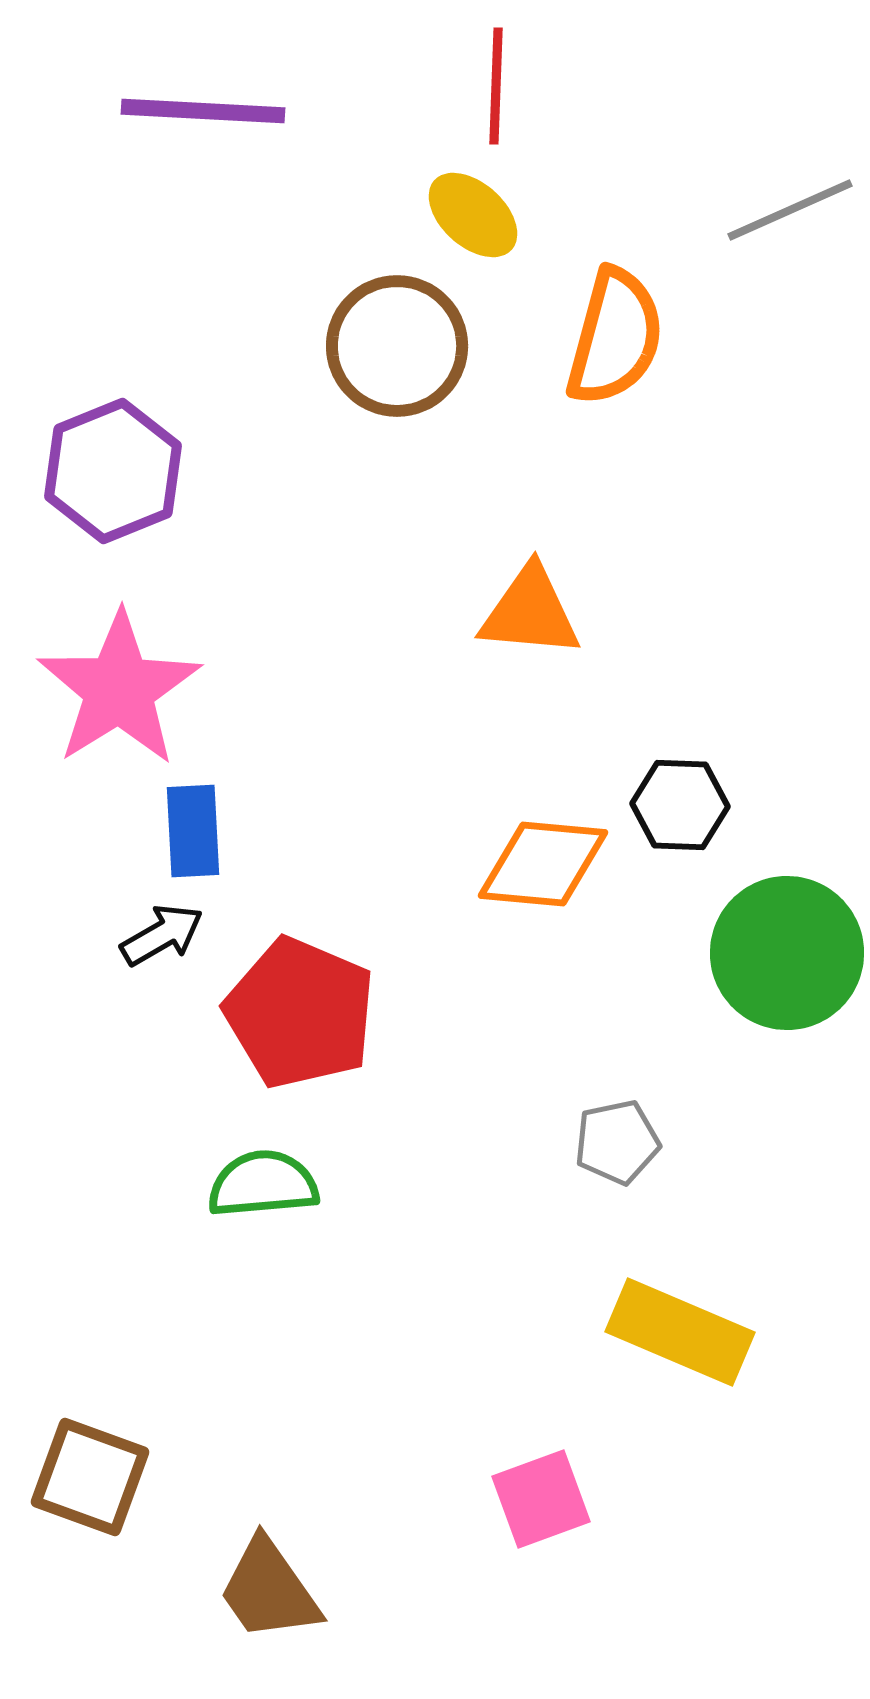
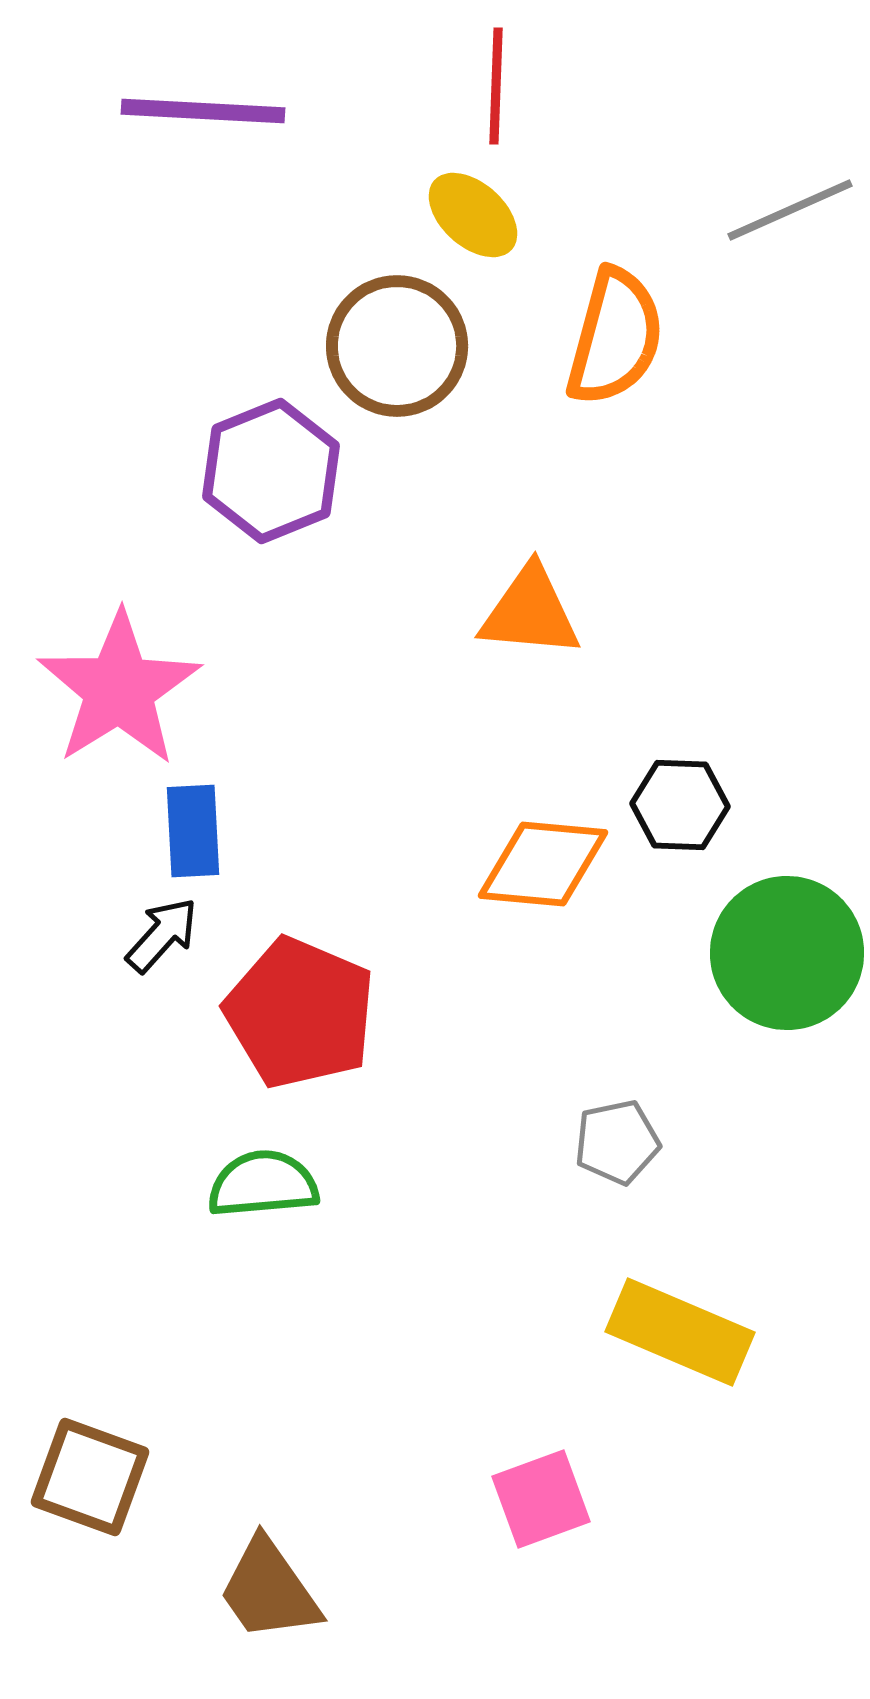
purple hexagon: moved 158 px right
black arrow: rotated 18 degrees counterclockwise
